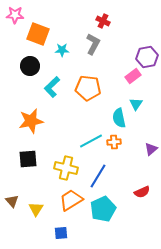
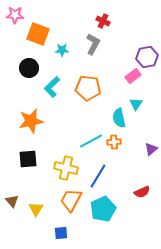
black circle: moved 1 px left, 2 px down
orange trapezoid: rotated 30 degrees counterclockwise
